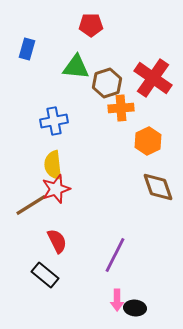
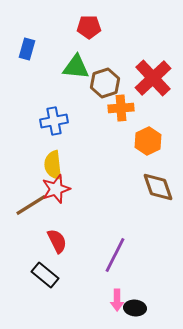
red pentagon: moved 2 px left, 2 px down
red cross: rotated 12 degrees clockwise
brown hexagon: moved 2 px left
